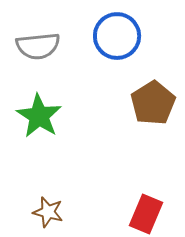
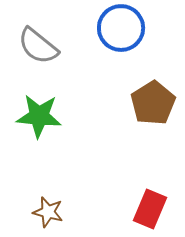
blue circle: moved 4 px right, 8 px up
gray semicircle: rotated 45 degrees clockwise
green star: rotated 27 degrees counterclockwise
red rectangle: moved 4 px right, 5 px up
